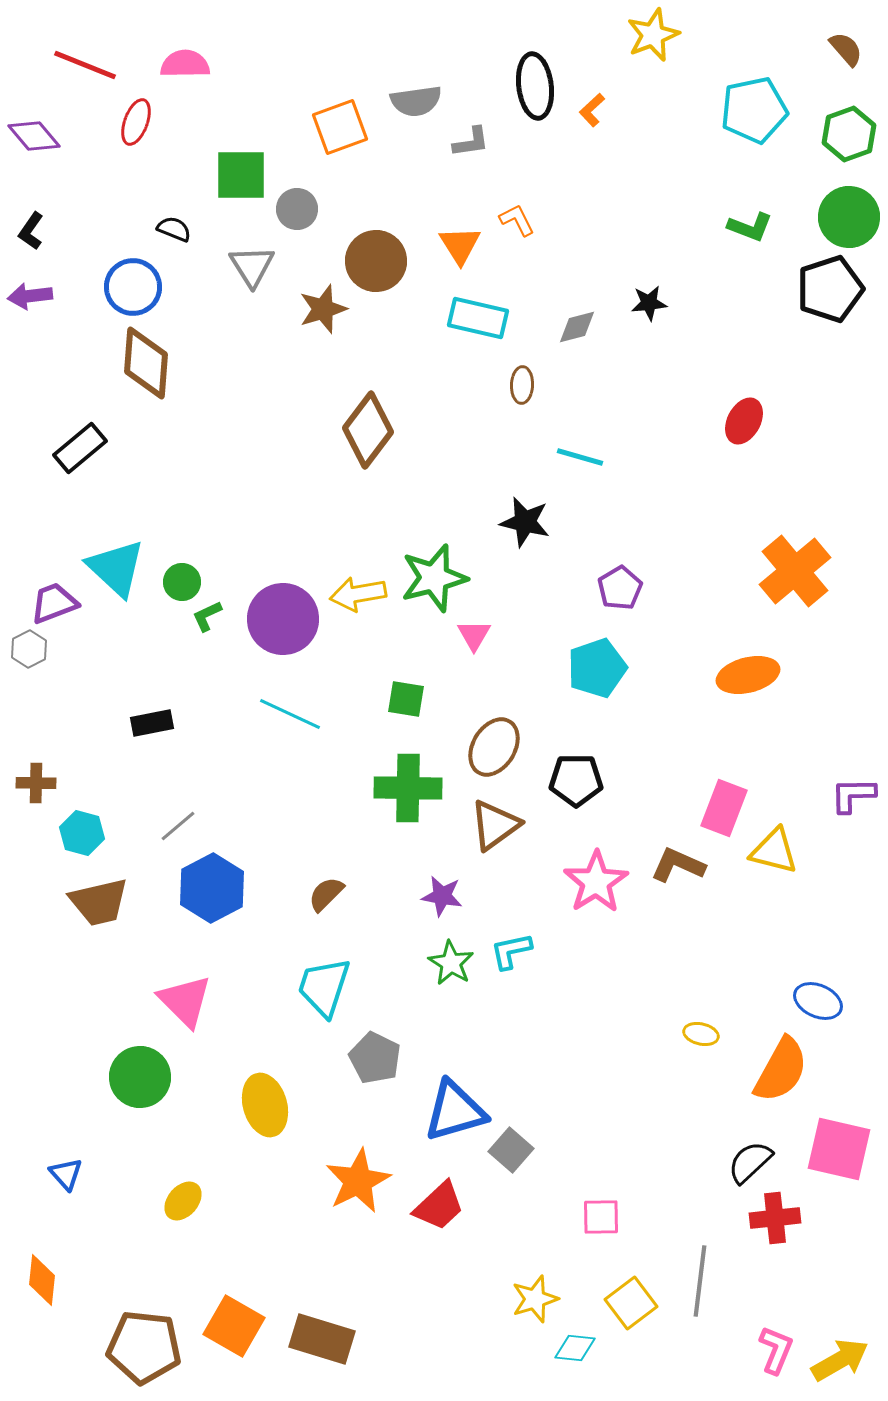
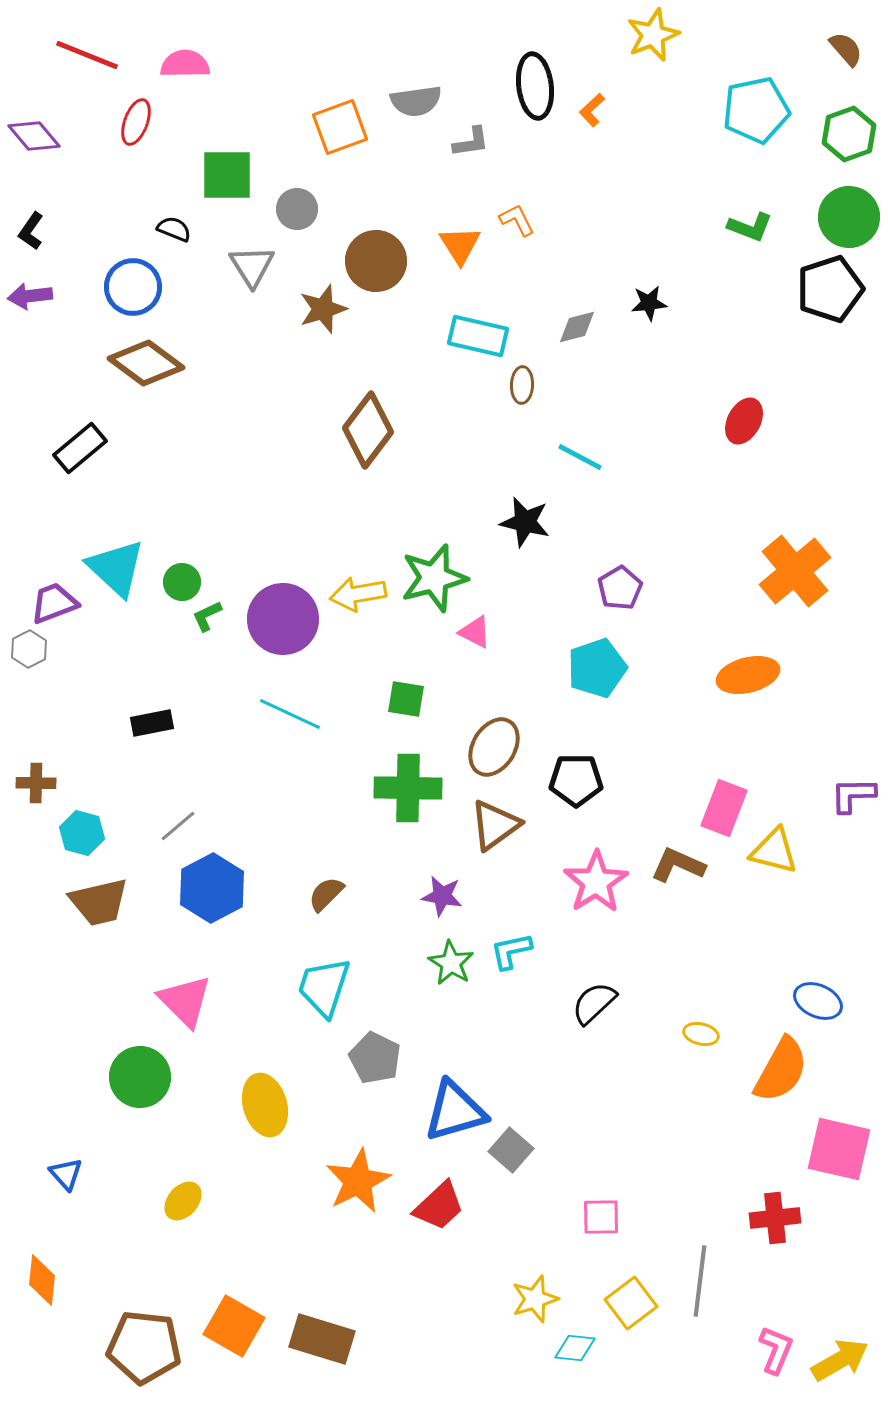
red line at (85, 65): moved 2 px right, 10 px up
cyan pentagon at (754, 110): moved 2 px right
green square at (241, 175): moved 14 px left
cyan rectangle at (478, 318): moved 18 px down
brown diamond at (146, 363): rotated 58 degrees counterclockwise
cyan line at (580, 457): rotated 12 degrees clockwise
pink triangle at (474, 635): moved 1 px right, 3 px up; rotated 33 degrees counterclockwise
black semicircle at (750, 1162): moved 156 px left, 159 px up
